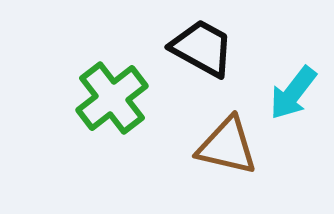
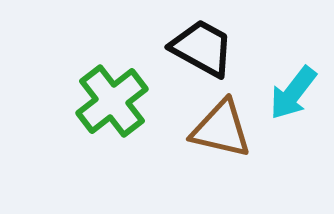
green cross: moved 3 px down
brown triangle: moved 6 px left, 17 px up
